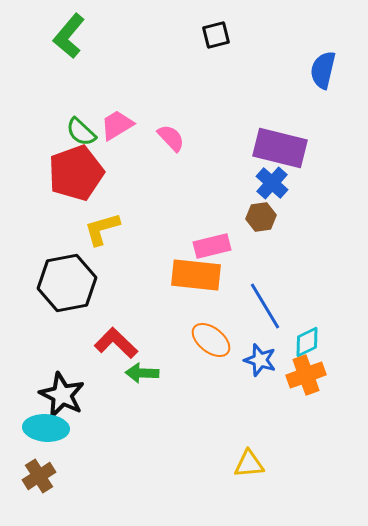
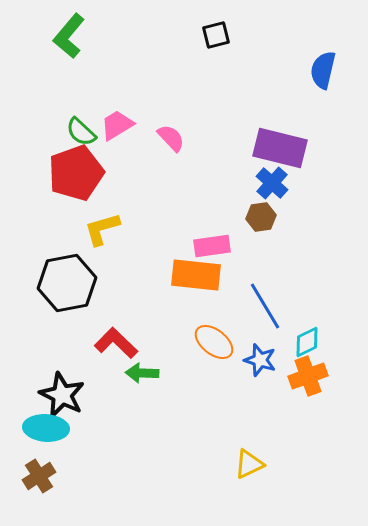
pink rectangle: rotated 6 degrees clockwise
orange ellipse: moved 3 px right, 2 px down
orange cross: moved 2 px right, 1 px down
yellow triangle: rotated 20 degrees counterclockwise
